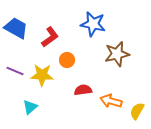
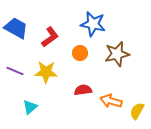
orange circle: moved 13 px right, 7 px up
yellow star: moved 4 px right, 3 px up
